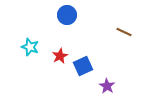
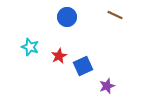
blue circle: moved 2 px down
brown line: moved 9 px left, 17 px up
red star: moved 1 px left
purple star: rotated 21 degrees clockwise
